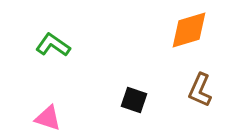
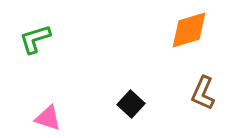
green L-shape: moved 18 px left, 6 px up; rotated 52 degrees counterclockwise
brown L-shape: moved 3 px right, 3 px down
black square: moved 3 px left, 4 px down; rotated 24 degrees clockwise
